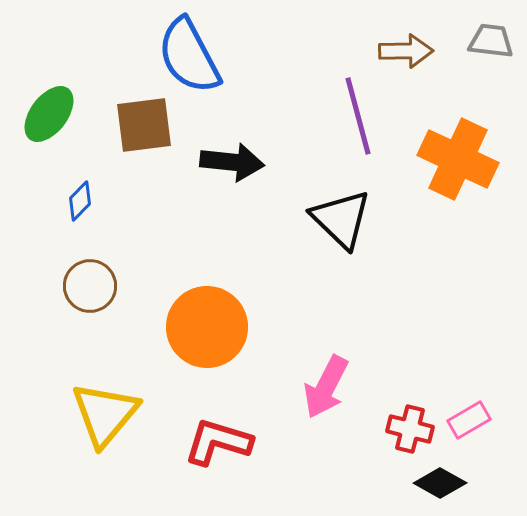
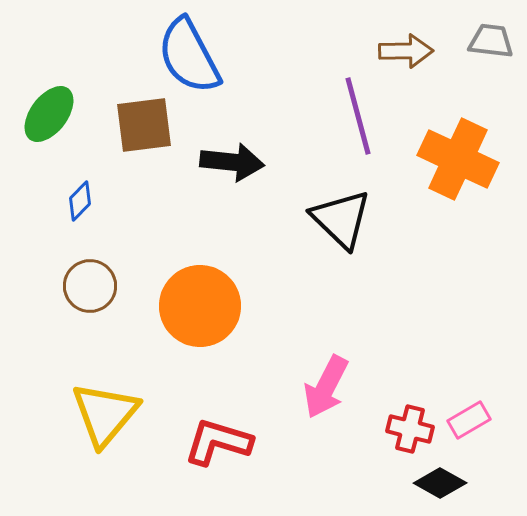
orange circle: moved 7 px left, 21 px up
